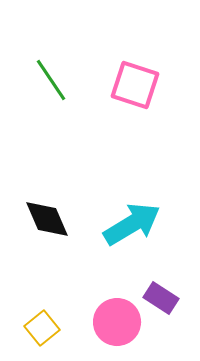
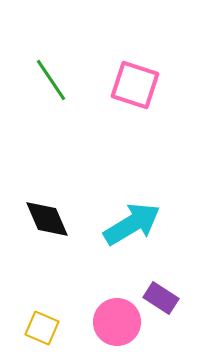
yellow square: rotated 28 degrees counterclockwise
